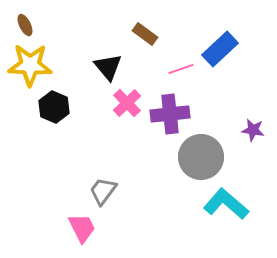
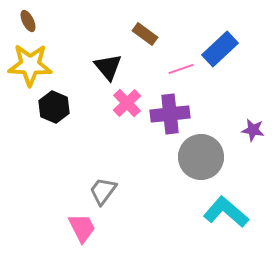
brown ellipse: moved 3 px right, 4 px up
cyan L-shape: moved 8 px down
